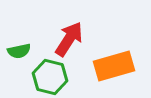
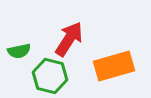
green hexagon: moved 1 px up
